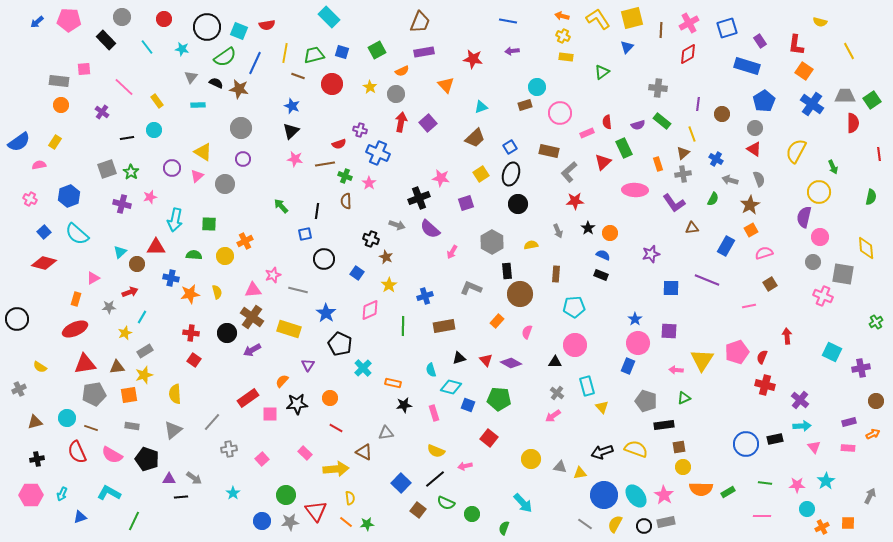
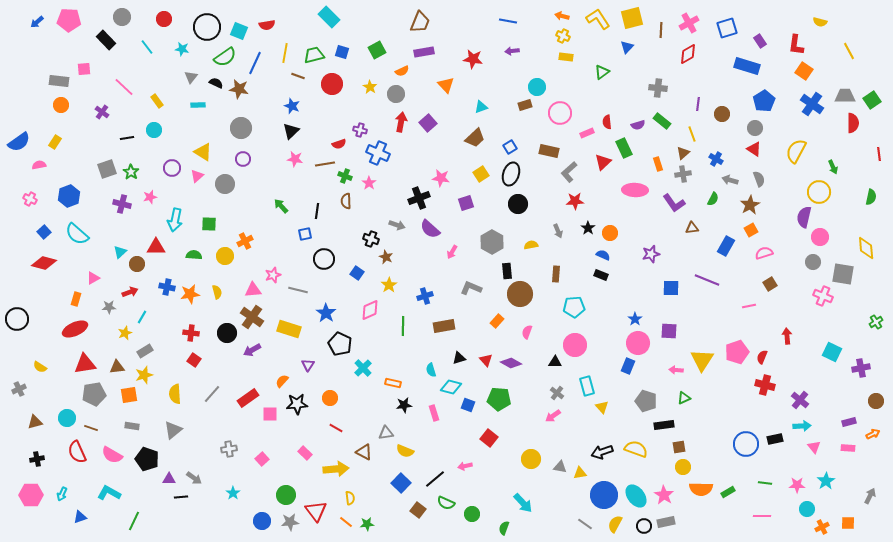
blue cross at (171, 278): moved 4 px left, 9 px down
gray line at (212, 422): moved 28 px up
yellow semicircle at (436, 451): moved 31 px left
